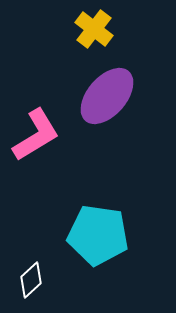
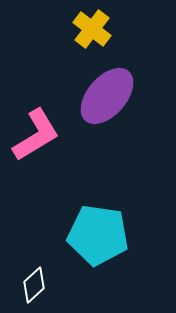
yellow cross: moved 2 px left
white diamond: moved 3 px right, 5 px down
